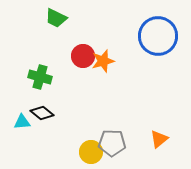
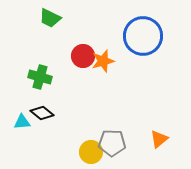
green trapezoid: moved 6 px left
blue circle: moved 15 px left
